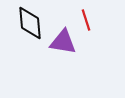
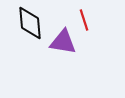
red line: moved 2 px left
